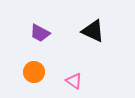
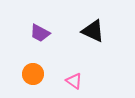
orange circle: moved 1 px left, 2 px down
